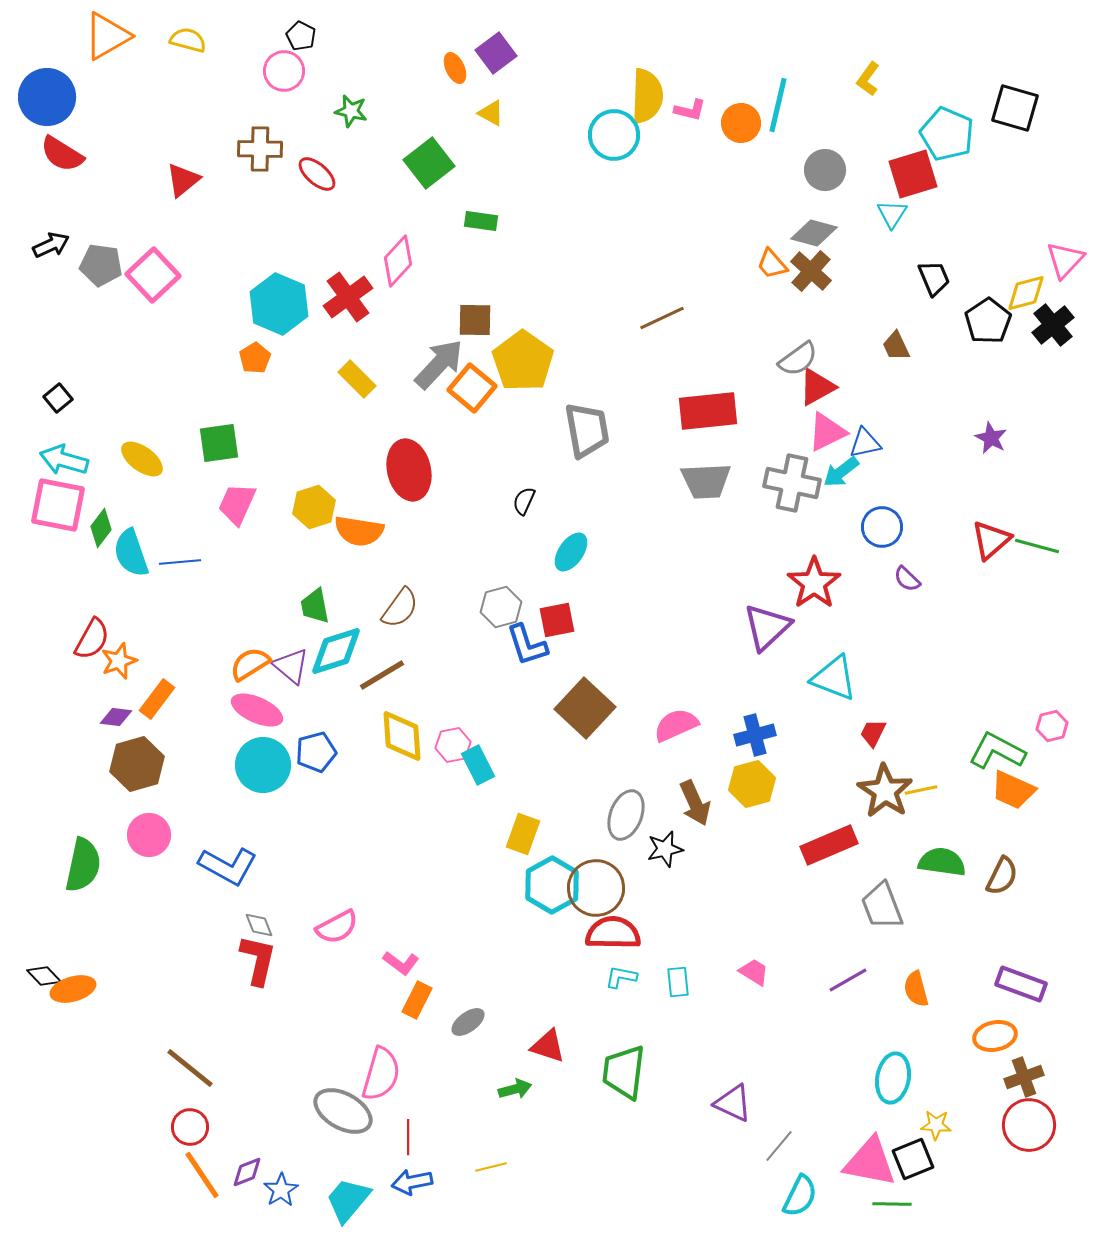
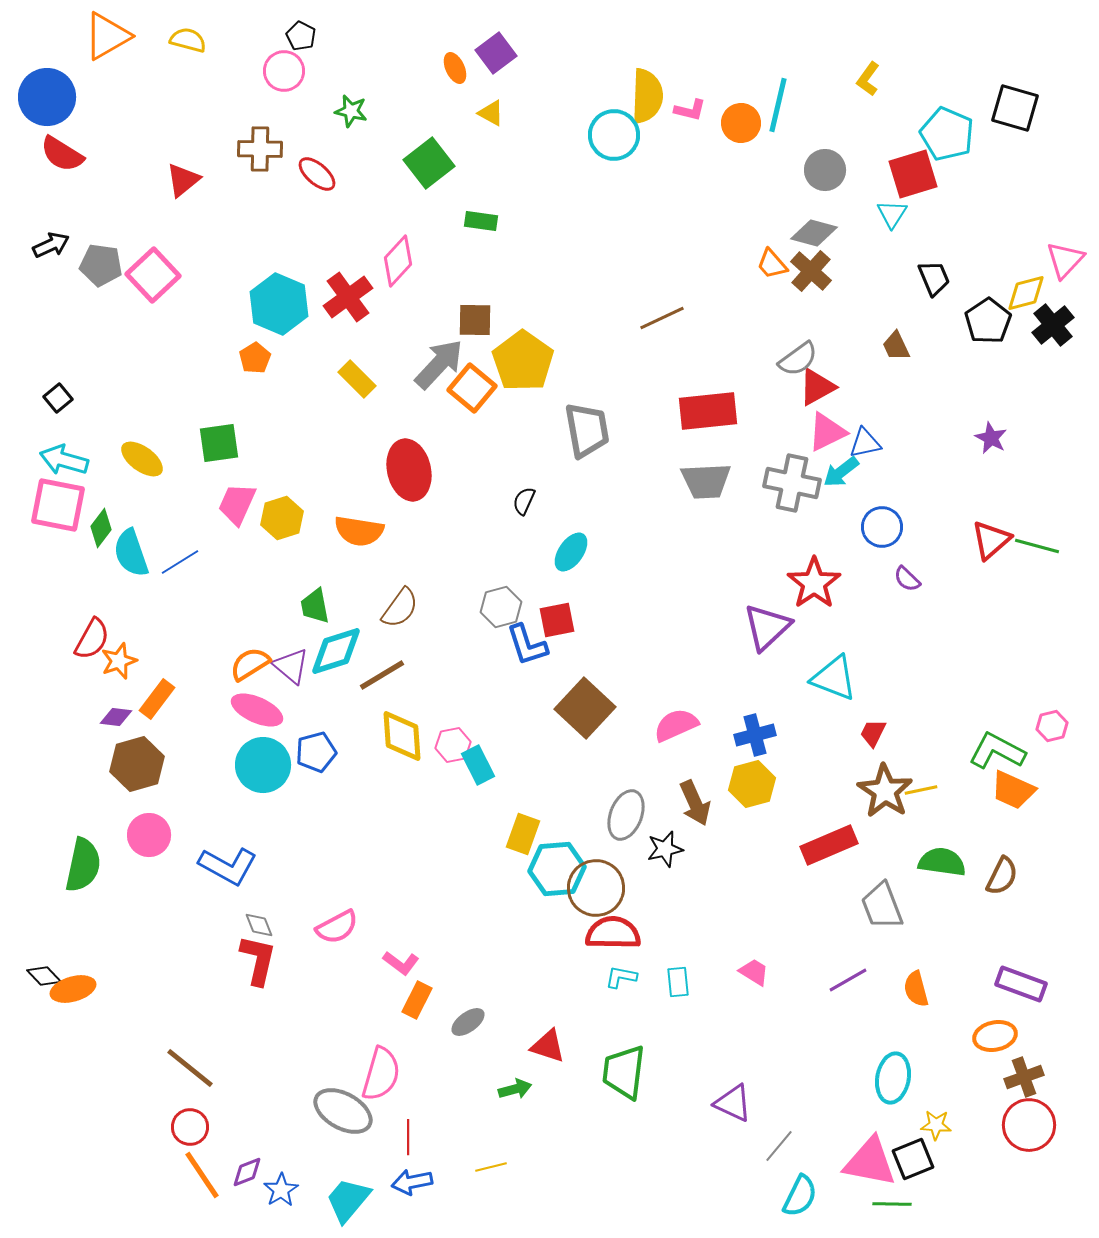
yellow hexagon at (314, 507): moved 32 px left, 11 px down
blue line at (180, 562): rotated 27 degrees counterclockwise
cyan hexagon at (552, 885): moved 5 px right, 16 px up; rotated 24 degrees clockwise
